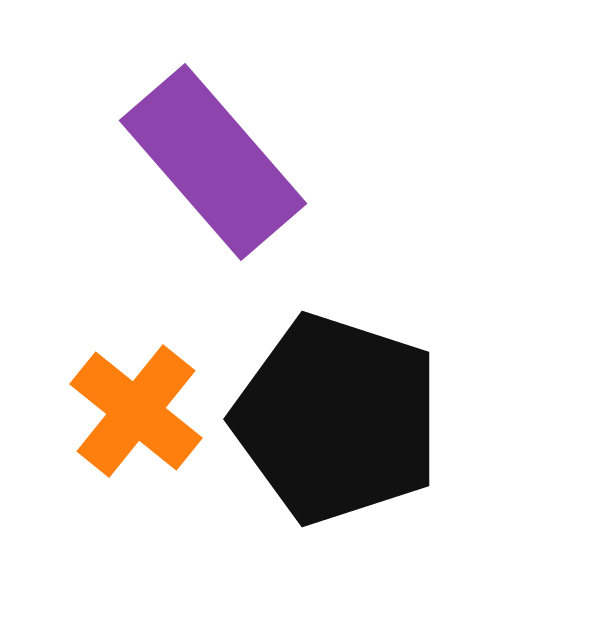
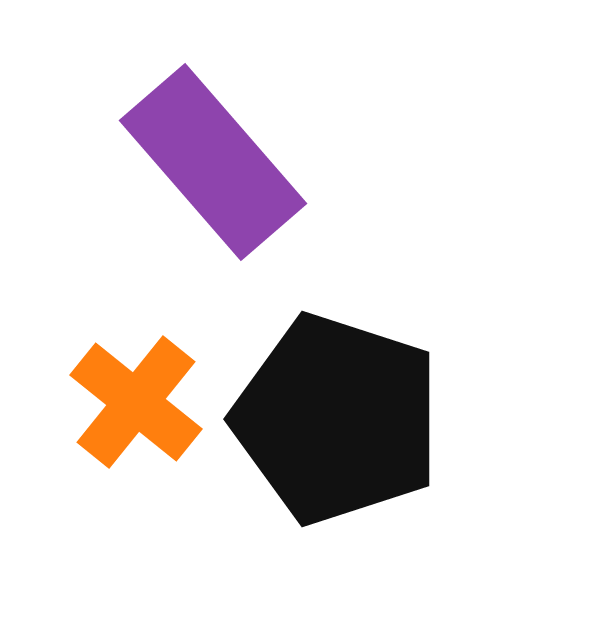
orange cross: moved 9 px up
